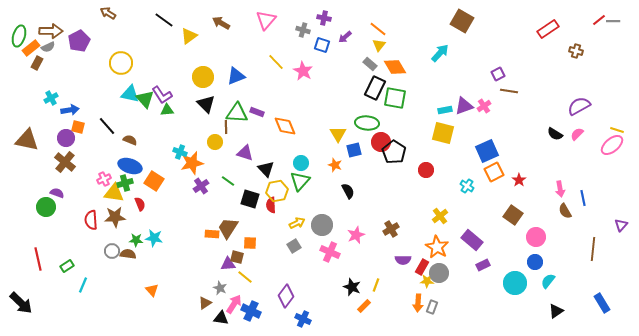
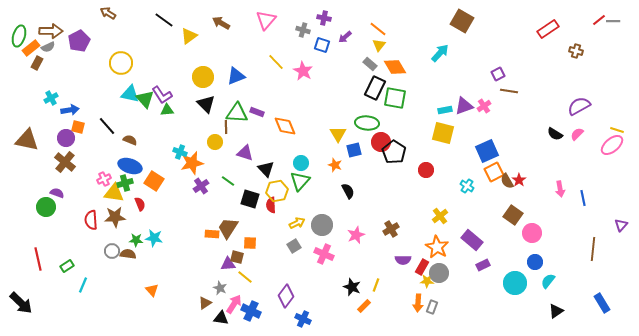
brown semicircle at (565, 211): moved 58 px left, 30 px up
pink circle at (536, 237): moved 4 px left, 4 px up
pink cross at (330, 252): moved 6 px left, 2 px down
